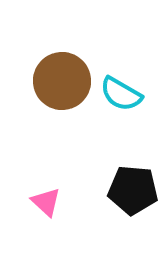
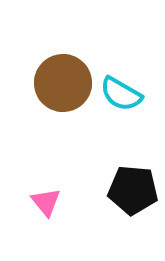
brown circle: moved 1 px right, 2 px down
pink triangle: rotated 8 degrees clockwise
